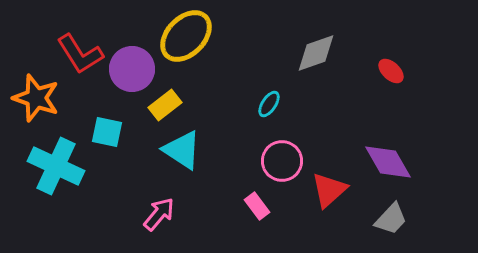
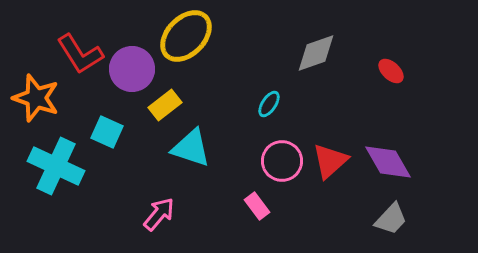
cyan square: rotated 12 degrees clockwise
cyan triangle: moved 9 px right, 2 px up; rotated 15 degrees counterclockwise
red triangle: moved 1 px right, 29 px up
